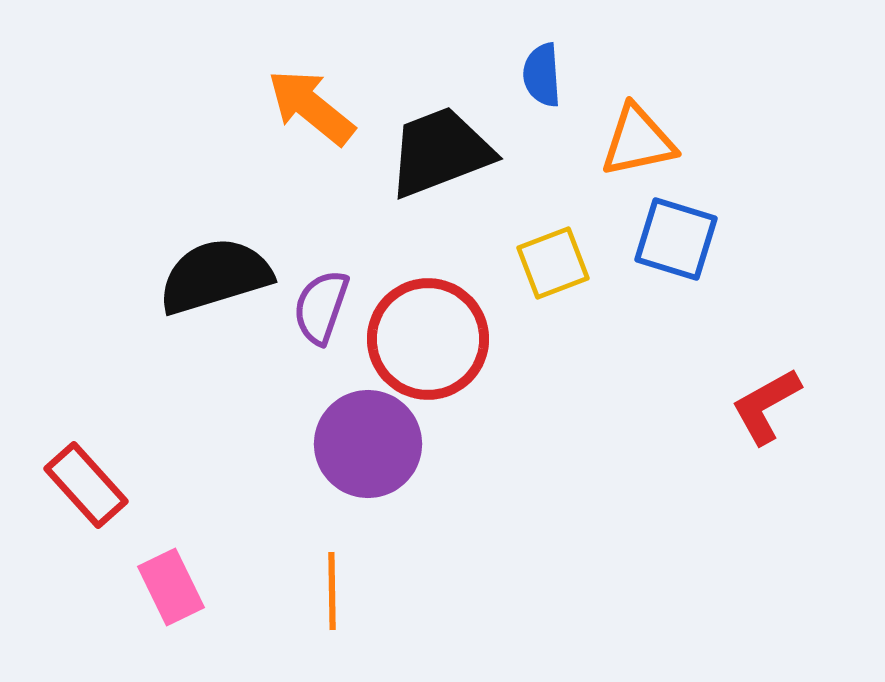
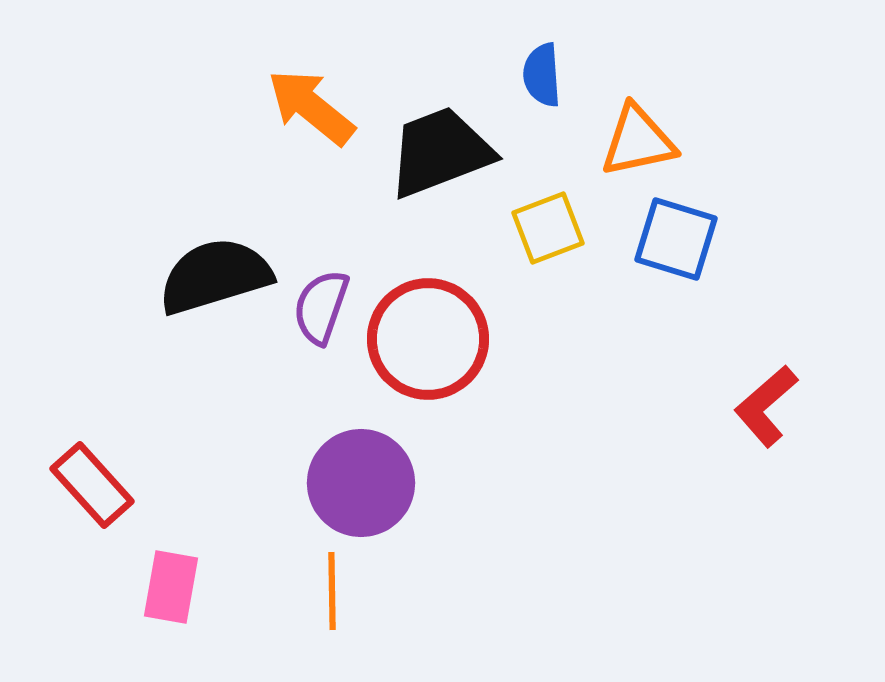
yellow square: moved 5 px left, 35 px up
red L-shape: rotated 12 degrees counterclockwise
purple circle: moved 7 px left, 39 px down
red rectangle: moved 6 px right
pink rectangle: rotated 36 degrees clockwise
